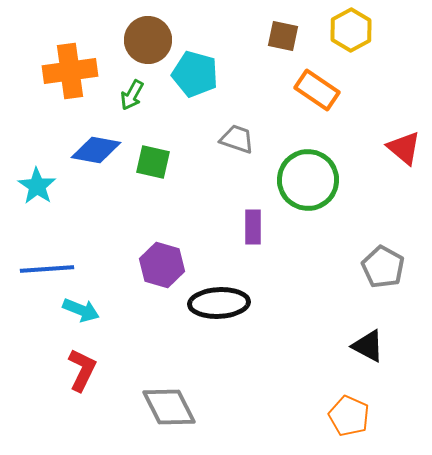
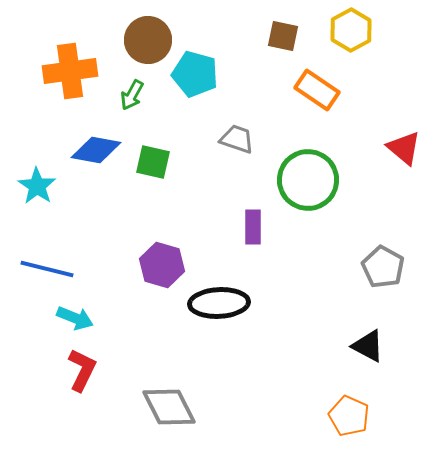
blue line: rotated 18 degrees clockwise
cyan arrow: moved 6 px left, 8 px down
